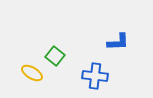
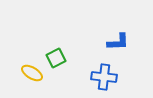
green square: moved 1 px right, 2 px down; rotated 24 degrees clockwise
blue cross: moved 9 px right, 1 px down
